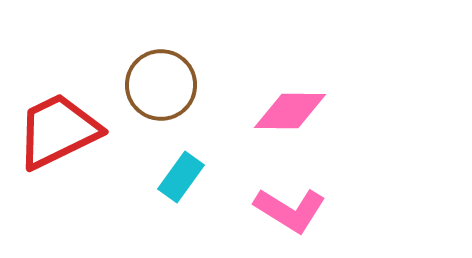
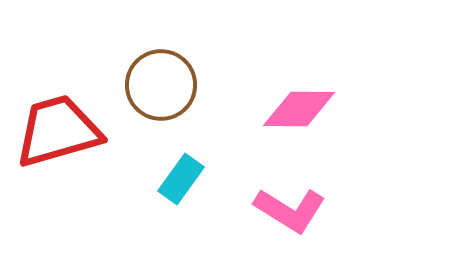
pink diamond: moved 9 px right, 2 px up
red trapezoid: rotated 10 degrees clockwise
cyan rectangle: moved 2 px down
